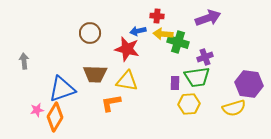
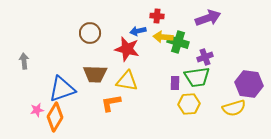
yellow arrow: moved 3 px down
